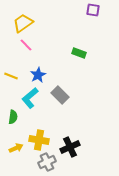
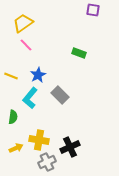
cyan L-shape: rotated 10 degrees counterclockwise
